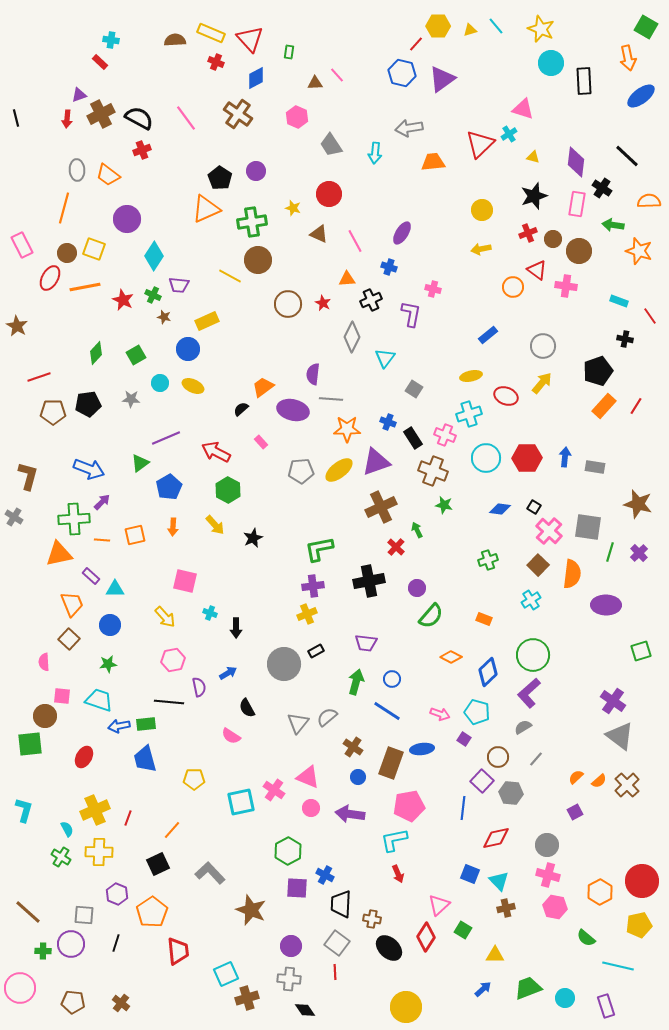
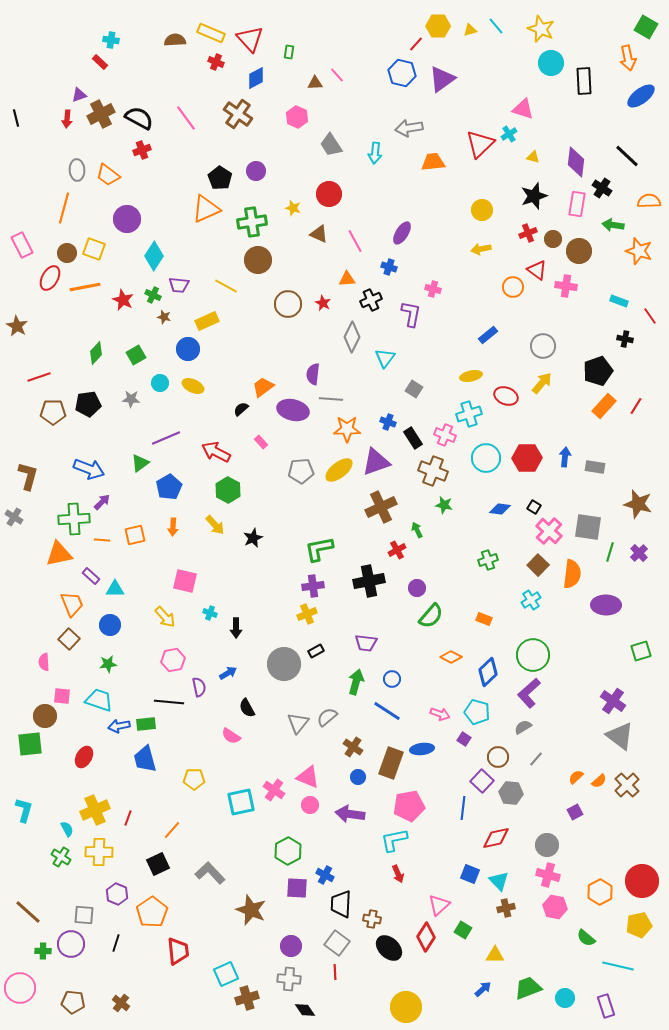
yellow line at (230, 276): moved 4 px left, 10 px down
red cross at (396, 547): moved 1 px right, 3 px down; rotated 18 degrees clockwise
pink circle at (311, 808): moved 1 px left, 3 px up
